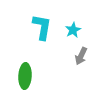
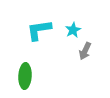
cyan L-shape: moved 3 px left, 3 px down; rotated 108 degrees counterclockwise
gray arrow: moved 4 px right, 5 px up
